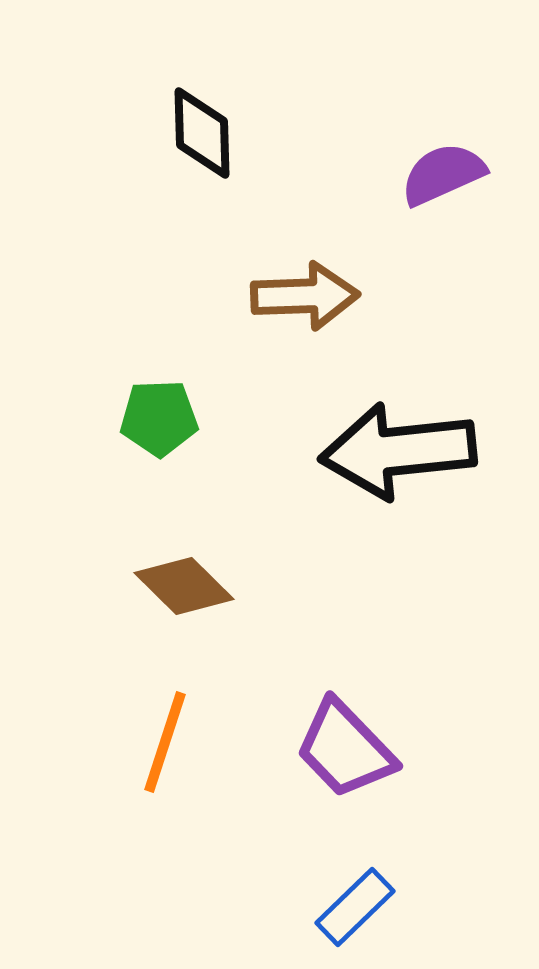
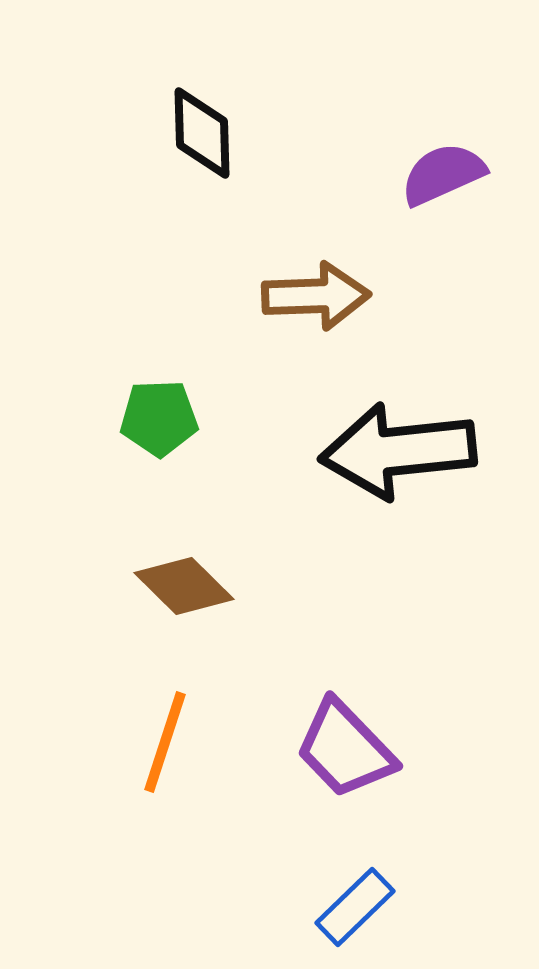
brown arrow: moved 11 px right
